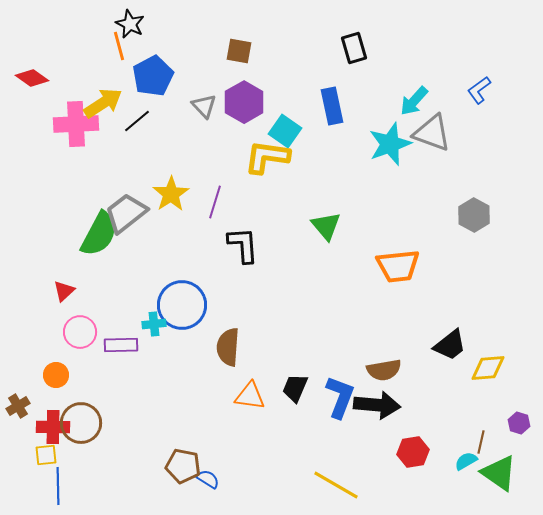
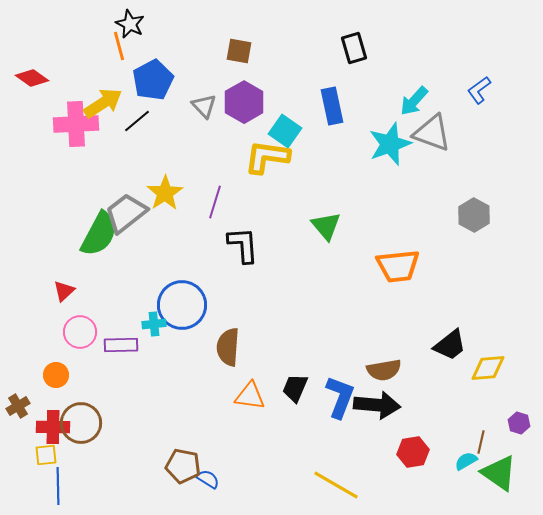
blue pentagon at (153, 76): moved 4 px down
yellow star at (171, 194): moved 6 px left, 1 px up
